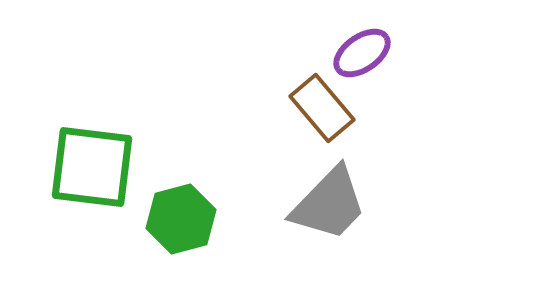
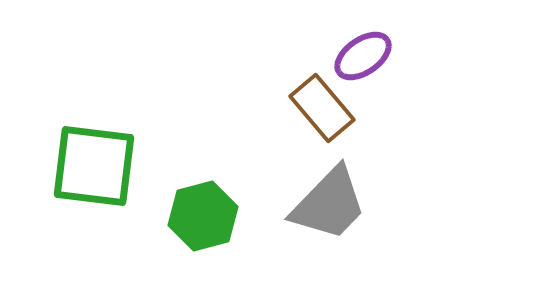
purple ellipse: moved 1 px right, 3 px down
green square: moved 2 px right, 1 px up
green hexagon: moved 22 px right, 3 px up
